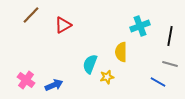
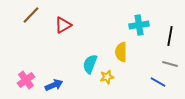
cyan cross: moved 1 px left, 1 px up; rotated 12 degrees clockwise
pink cross: rotated 18 degrees clockwise
